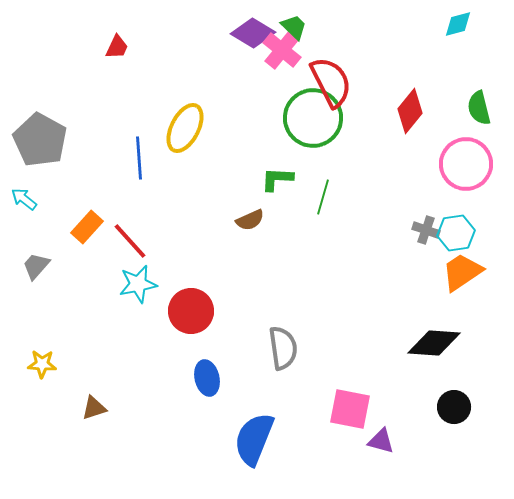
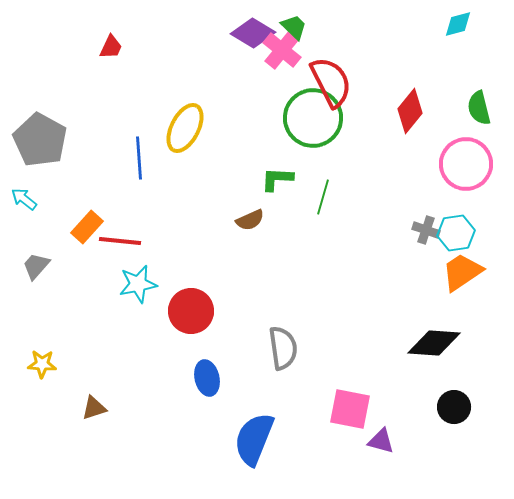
red trapezoid: moved 6 px left
red line: moved 10 px left; rotated 42 degrees counterclockwise
